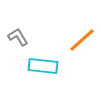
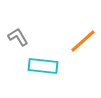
orange line: moved 1 px right, 1 px down
